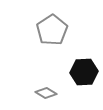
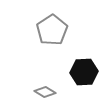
gray diamond: moved 1 px left, 1 px up
